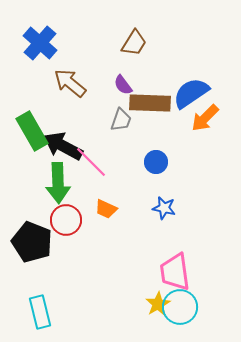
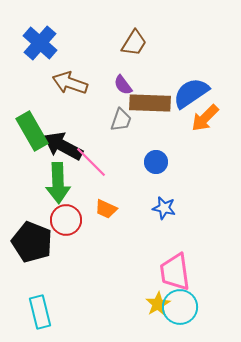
brown arrow: rotated 20 degrees counterclockwise
